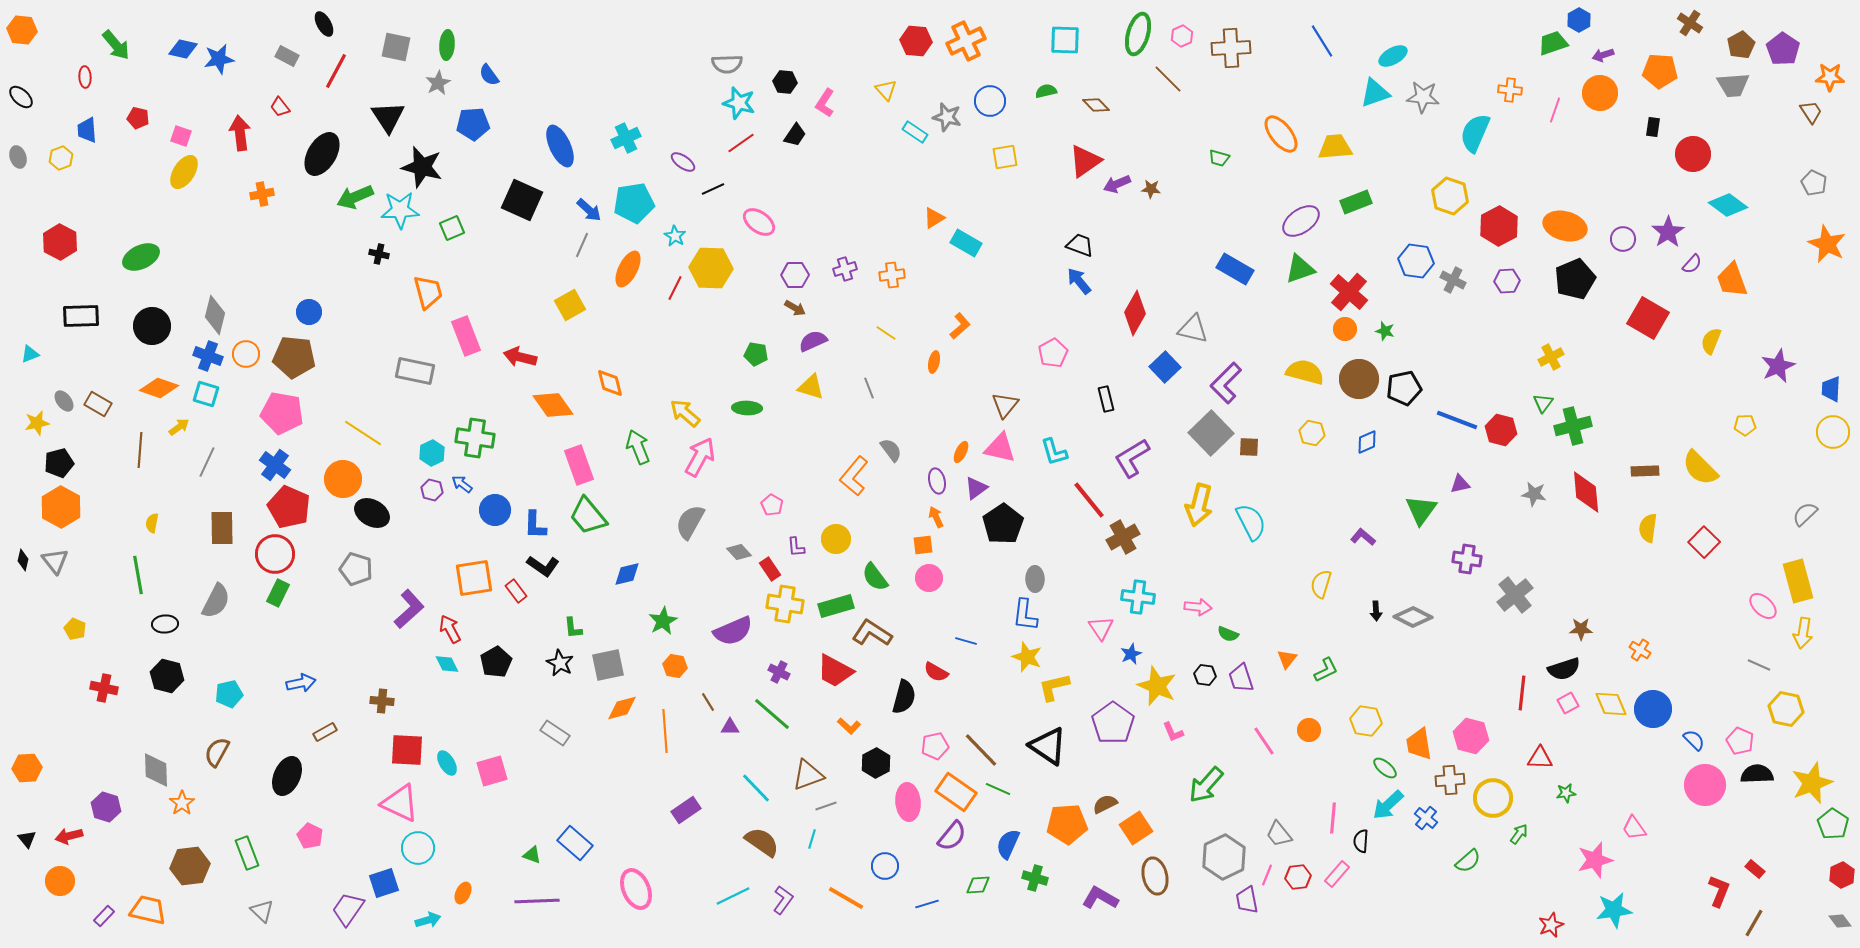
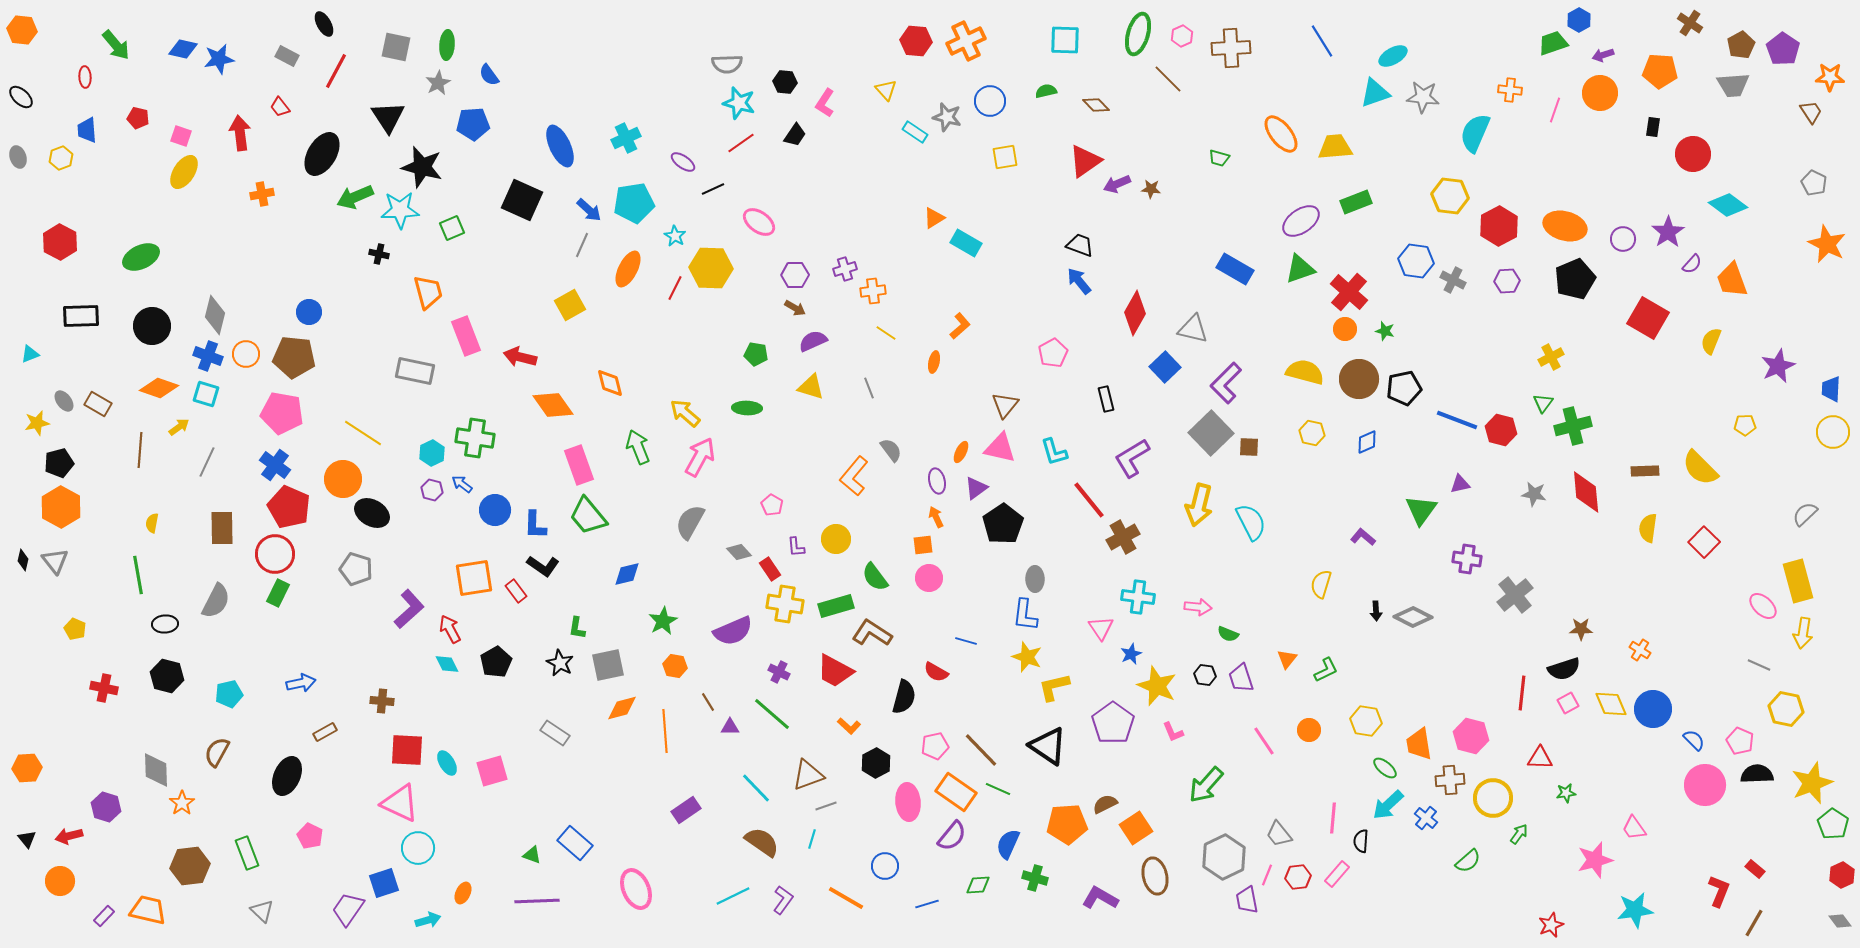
yellow hexagon at (1450, 196): rotated 12 degrees counterclockwise
orange cross at (892, 275): moved 19 px left, 16 px down
green L-shape at (573, 628): moved 4 px right; rotated 15 degrees clockwise
cyan star at (1614, 910): moved 21 px right
